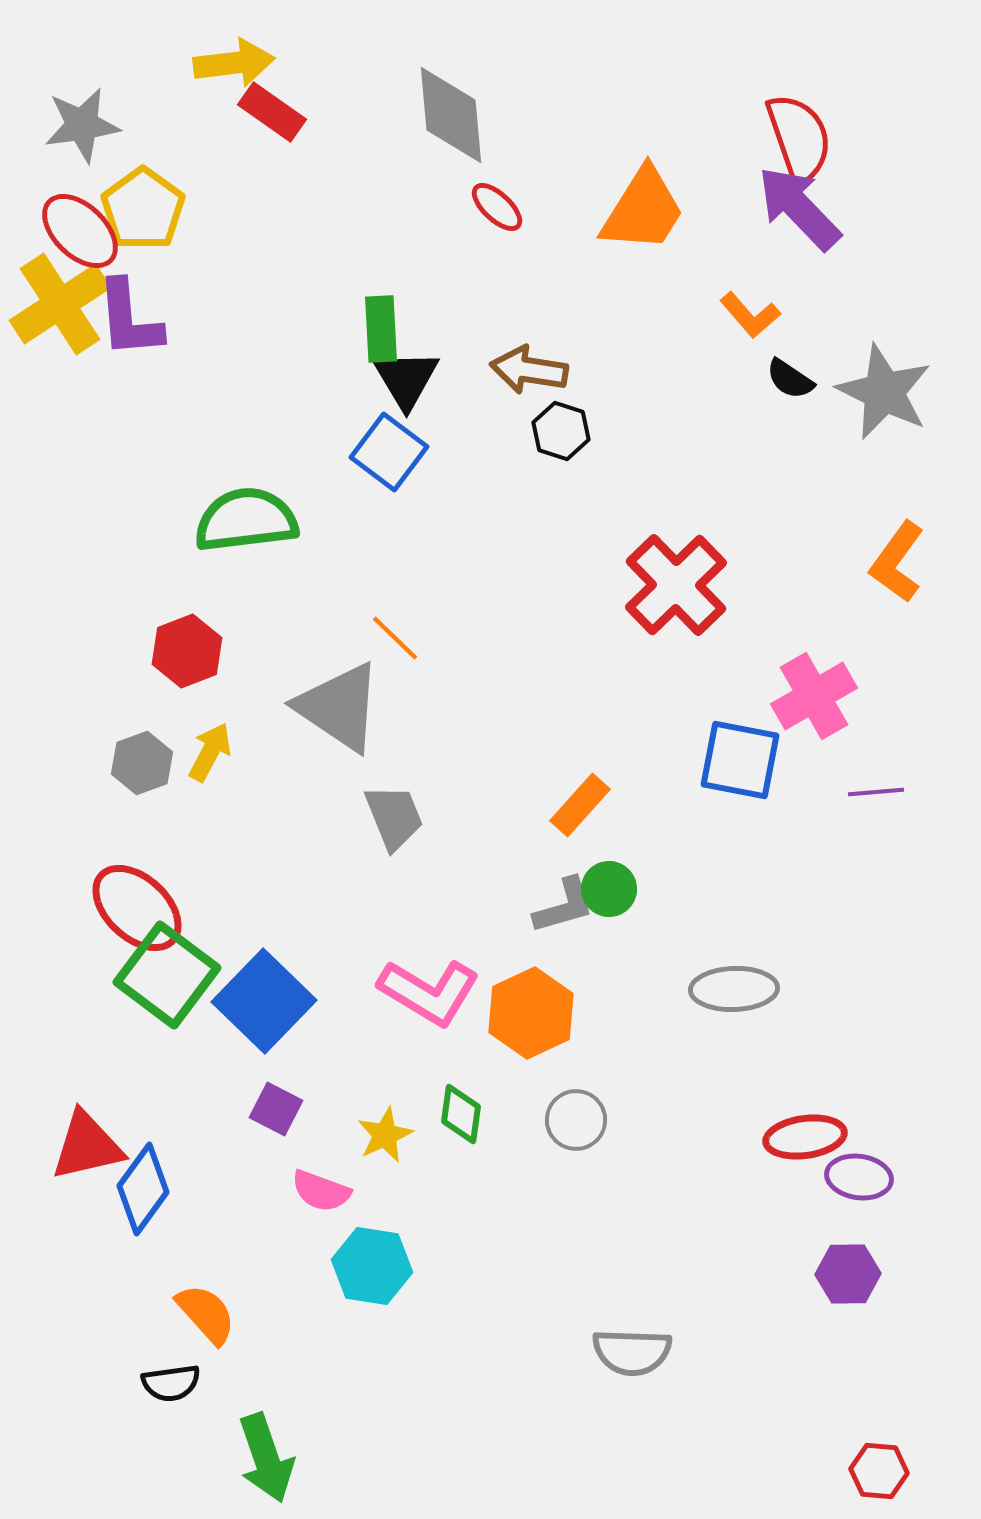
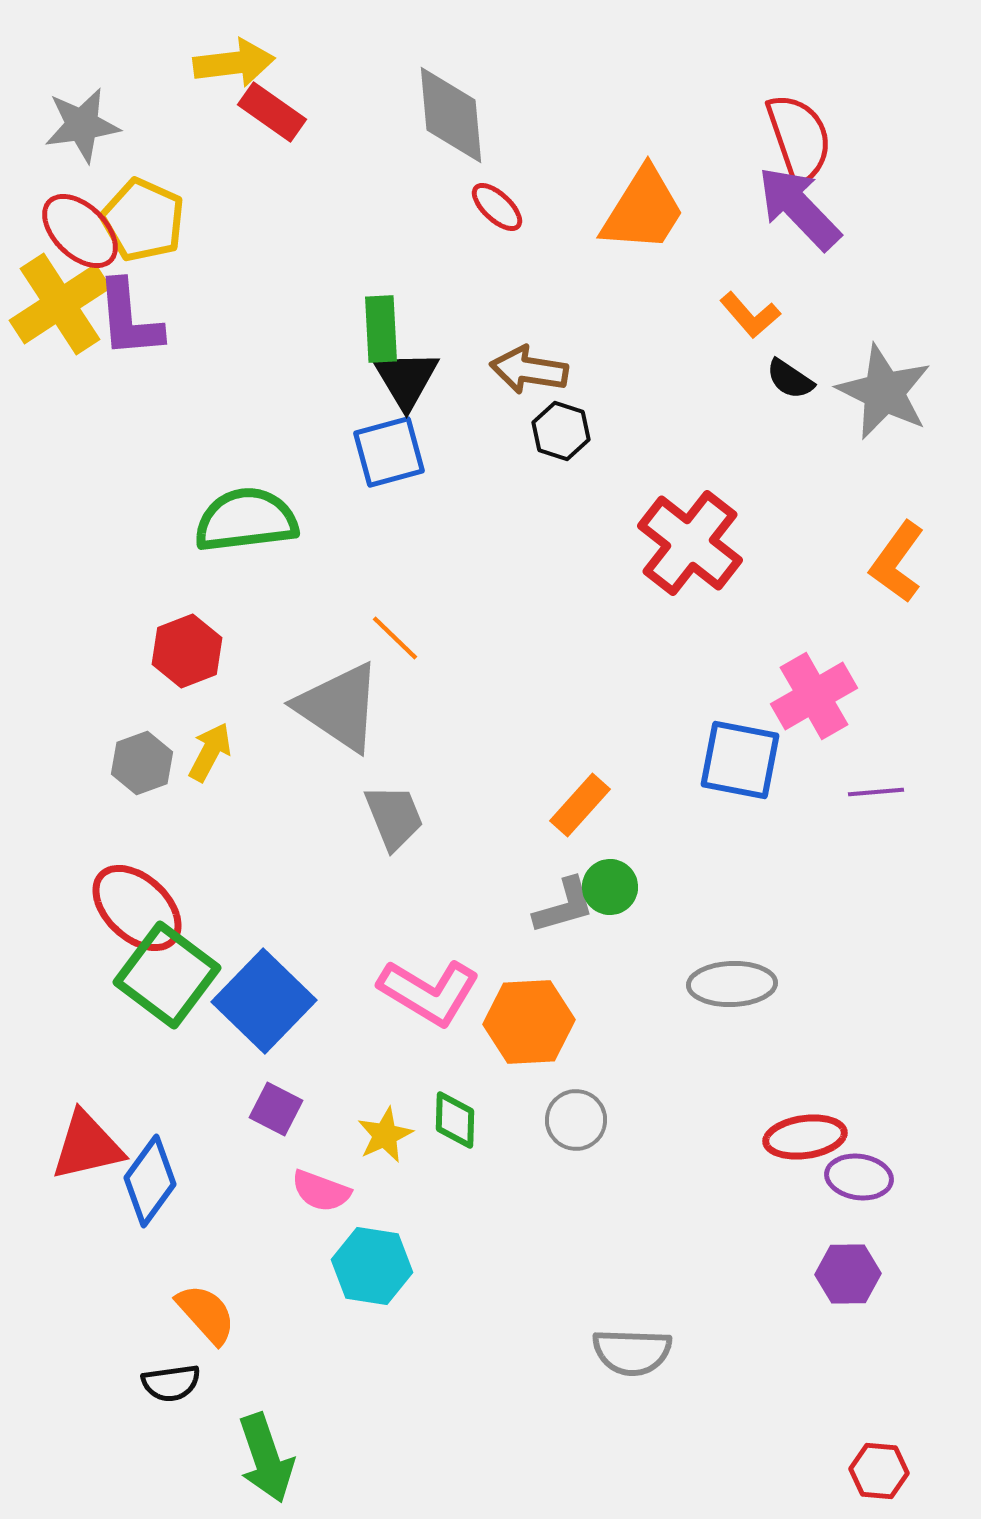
yellow pentagon at (143, 209): moved 11 px down; rotated 12 degrees counterclockwise
blue square at (389, 452): rotated 38 degrees clockwise
red cross at (676, 585): moved 14 px right, 42 px up; rotated 8 degrees counterclockwise
green circle at (609, 889): moved 1 px right, 2 px up
gray ellipse at (734, 989): moved 2 px left, 5 px up
orange hexagon at (531, 1013): moved 2 px left, 9 px down; rotated 22 degrees clockwise
green diamond at (461, 1114): moved 6 px left, 6 px down; rotated 6 degrees counterclockwise
blue diamond at (143, 1189): moved 7 px right, 8 px up
